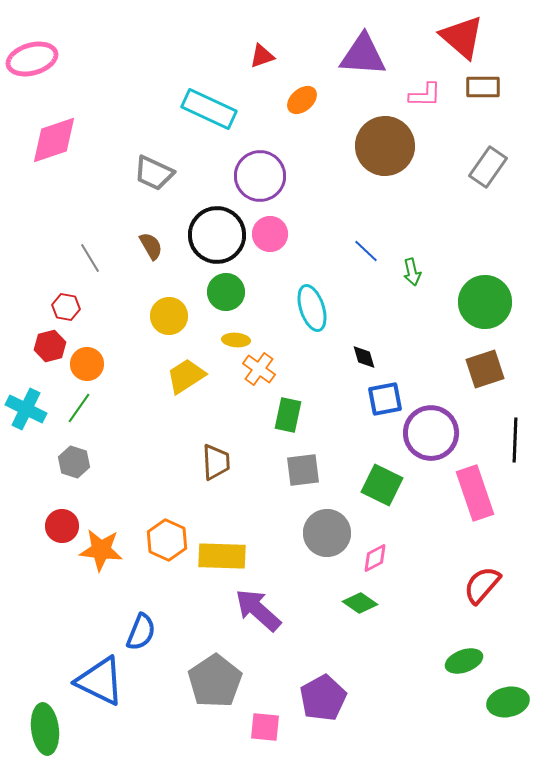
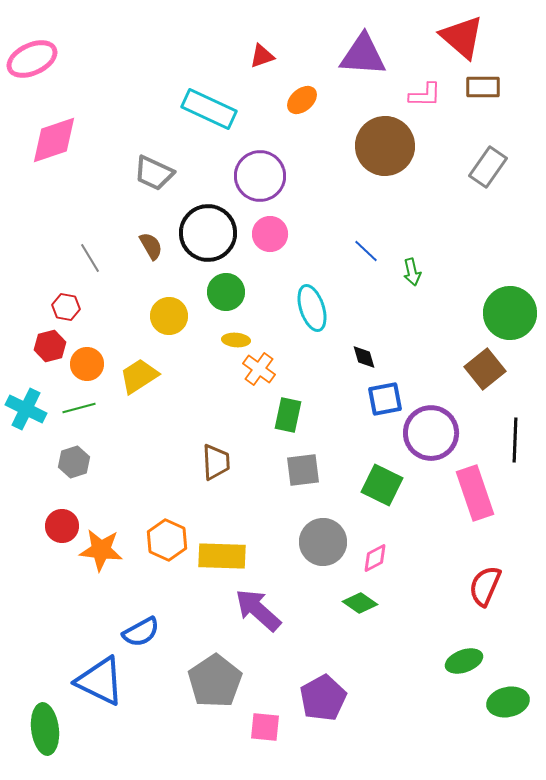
pink ellipse at (32, 59): rotated 9 degrees counterclockwise
black circle at (217, 235): moved 9 px left, 2 px up
green circle at (485, 302): moved 25 px right, 11 px down
brown square at (485, 369): rotated 21 degrees counterclockwise
yellow trapezoid at (186, 376): moved 47 px left
green line at (79, 408): rotated 40 degrees clockwise
gray hexagon at (74, 462): rotated 24 degrees clockwise
gray circle at (327, 533): moved 4 px left, 9 px down
red semicircle at (482, 585): moved 3 px right, 1 px down; rotated 18 degrees counterclockwise
blue semicircle at (141, 632): rotated 39 degrees clockwise
